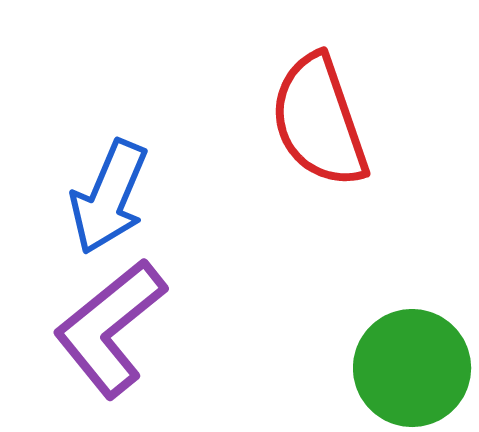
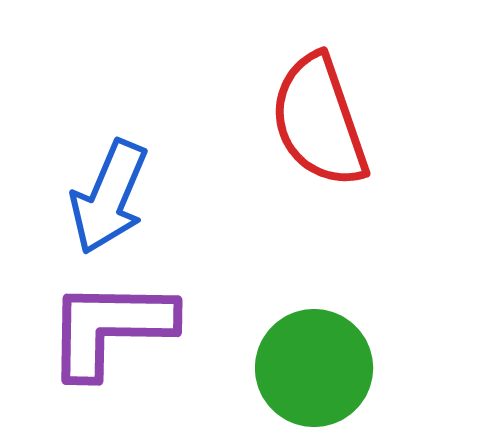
purple L-shape: rotated 40 degrees clockwise
green circle: moved 98 px left
